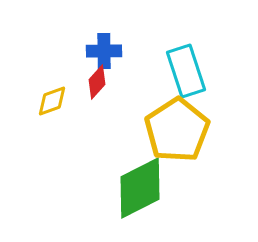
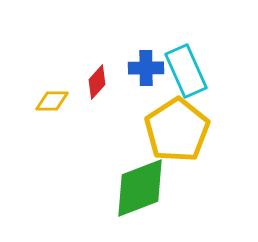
blue cross: moved 42 px right, 17 px down
cyan rectangle: rotated 6 degrees counterclockwise
yellow diamond: rotated 20 degrees clockwise
green diamond: rotated 6 degrees clockwise
